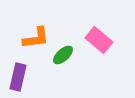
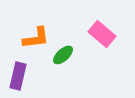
pink rectangle: moved 3 px right, 6 px up
purple rectangle: moved 1 px up
